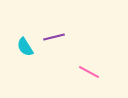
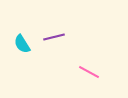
cyan semicircle: moved 3 px left, 3 px up
